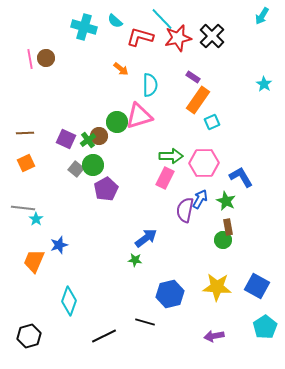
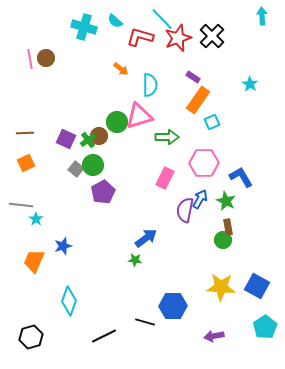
cyan arrow at (262, 16): rotated 144 degrees clockwise
red star at (178, 38): rotated 8 degrees counterclockwise
cyan star at (264, 84): moved 14 px left
green arrow at (171, 156): moved 4 px left, 19 px up
purple pentagon at (106, 189): moved 3 px left, 3 px down
gray line at (23, 208): moved 2 px left, 3 px up
blue star at (59, 245): moved 4 px right, 1 px down
yellow star at (217, 287): moved 4 px right
blue hexagon at (170, 294): moved 3 px right, 12 px down; rotated 12 degrees clockwise
black hexagon at (29, 336): moved 2 px right, 1 px down
